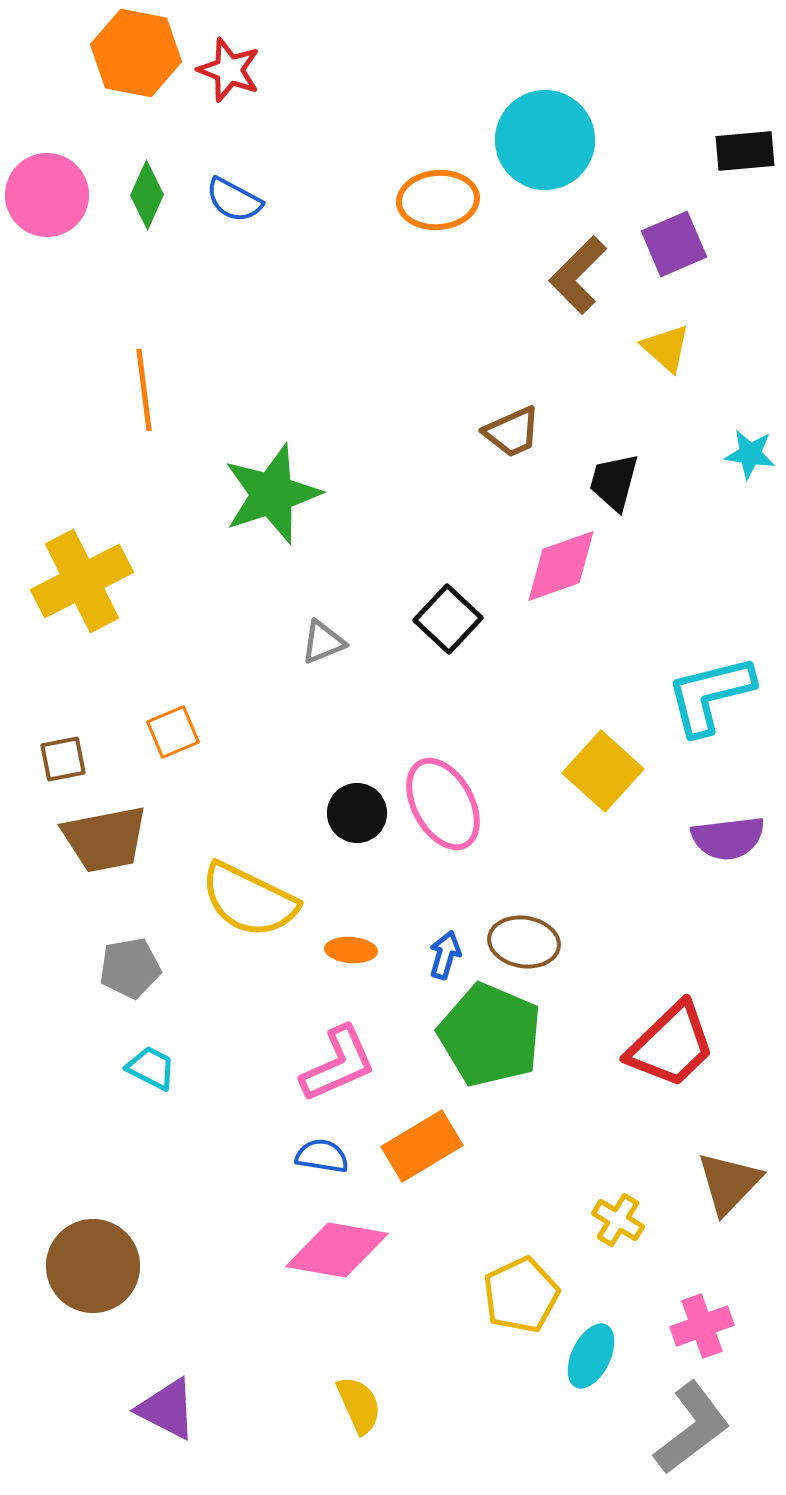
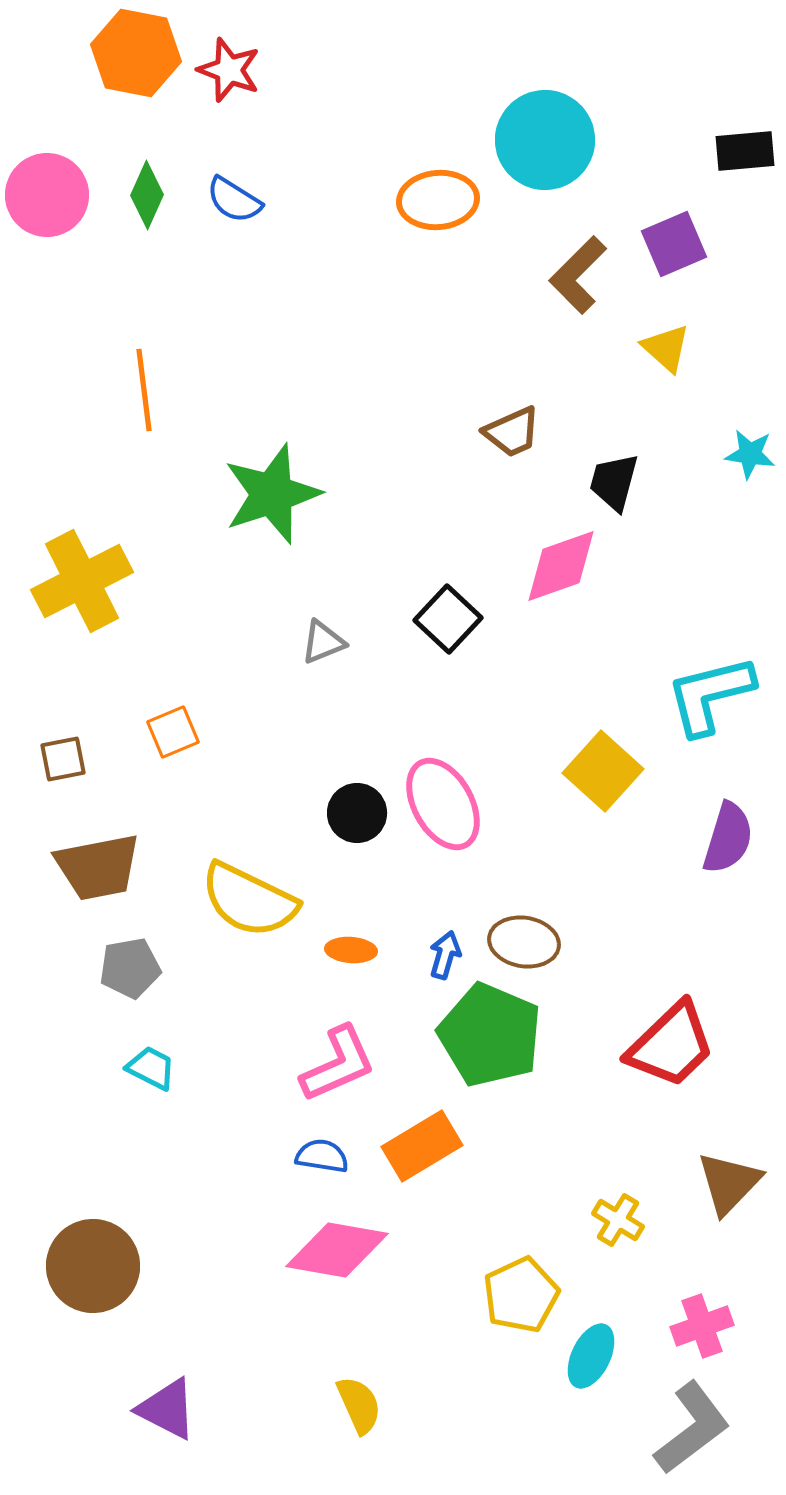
blue semicircle at (234, 200): rotated 4 degrees clockwise
purple semicircle at (728, 838): rotated 66 degrees counterclockwise
brown trapezoid at (105, 839): moved 7 px left, 28 px down
